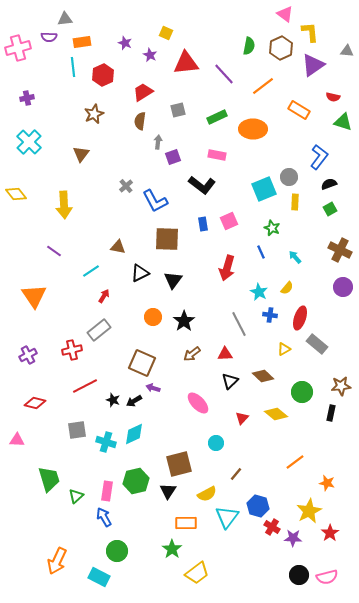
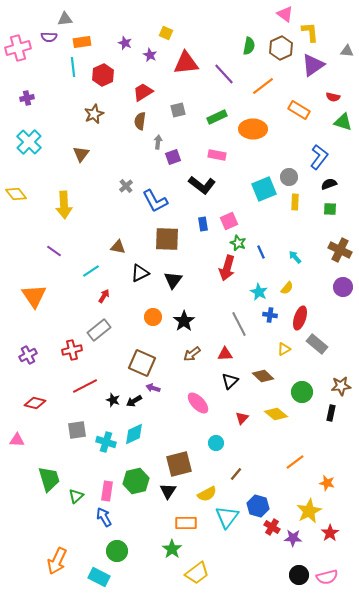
green square at (330, 209): rotated 32 degrees clockwise
green star at (272, 228): moved 34 px left, 15 px down
